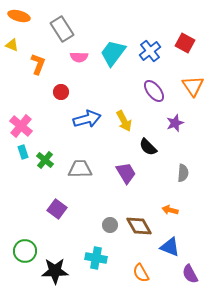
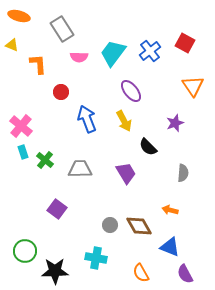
orange L-shape: rotated 25 degrees counterclockwise
purple ellipse: moved 23 px left
blue arrow: rotated 96 degrees counterclockwise
purple semicircle: moved 5 px left
